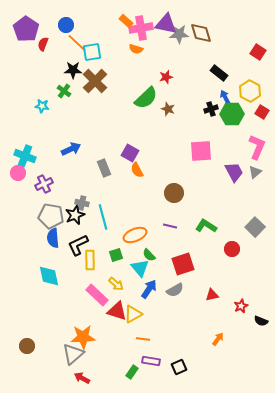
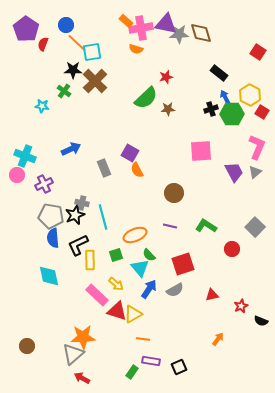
yellow hexagon at (250, 91): moved 4 px down
brown star at (168, 109): rotated 24 degrees counterclockwise
pink circle at (18, 173): moved 1 px left, 2 px down
